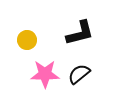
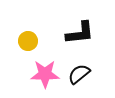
black L-shape: rotated 8 degrees clockwise
yellow circle: moved 1 px right, 1 px down
